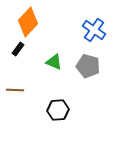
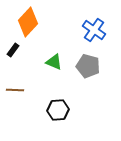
black rectangle: moved 5 px left, 1 px down
